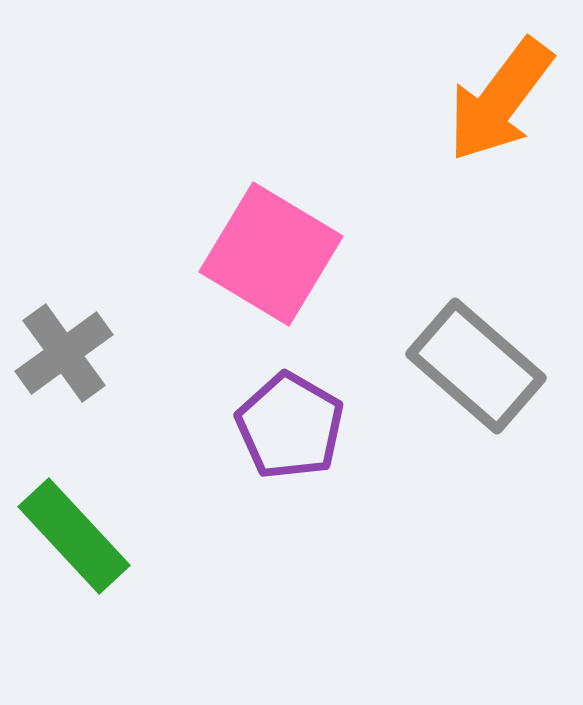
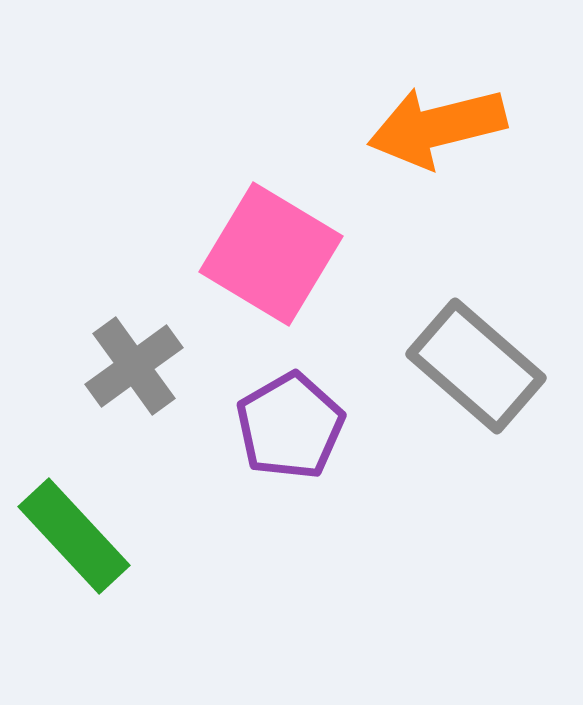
orange arrow: moved 63 px left, 27 px down; rotated 39 degrees clockwise
gray cross: moved 70 px right, 13 px down
purple pentagon: rotated 12 degrees clockwise
